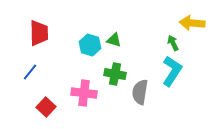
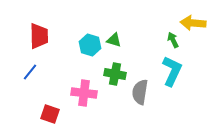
yellow arrow: moved 1 px right
red trapezoid: moved 3 px down
green arrow: moved 3 px up
cyan L-shape: rotated 8 degrees counterclockwise
red square: moved 4 px right, 7 px down; rotated 24 degrees counterclockwise
